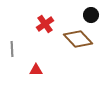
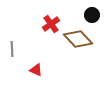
black circle: moved 1 px right
red cross: moved 6 px right
red triangle: rotated 24 degrees clockwise
